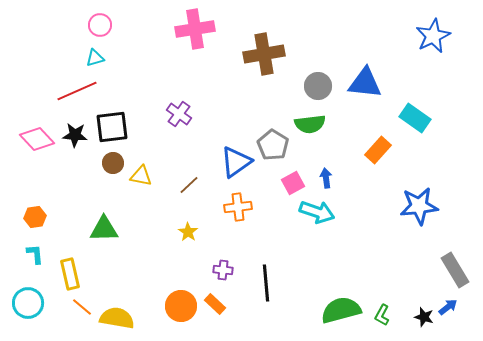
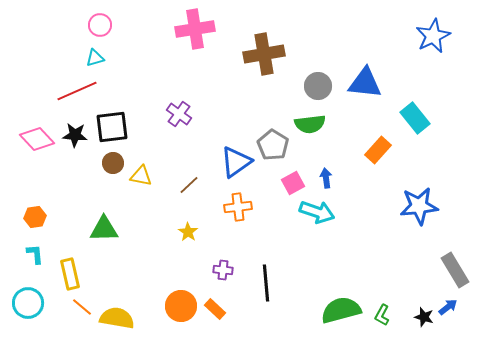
cyan rectangle at (415, 118): rotated 16 degrees clockwise
orange rectangle at (215, 304): moved 5 px down
